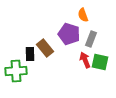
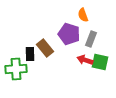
red arrow: rotated 49 degrees counterclockwise
green cross: moved 2 px up
